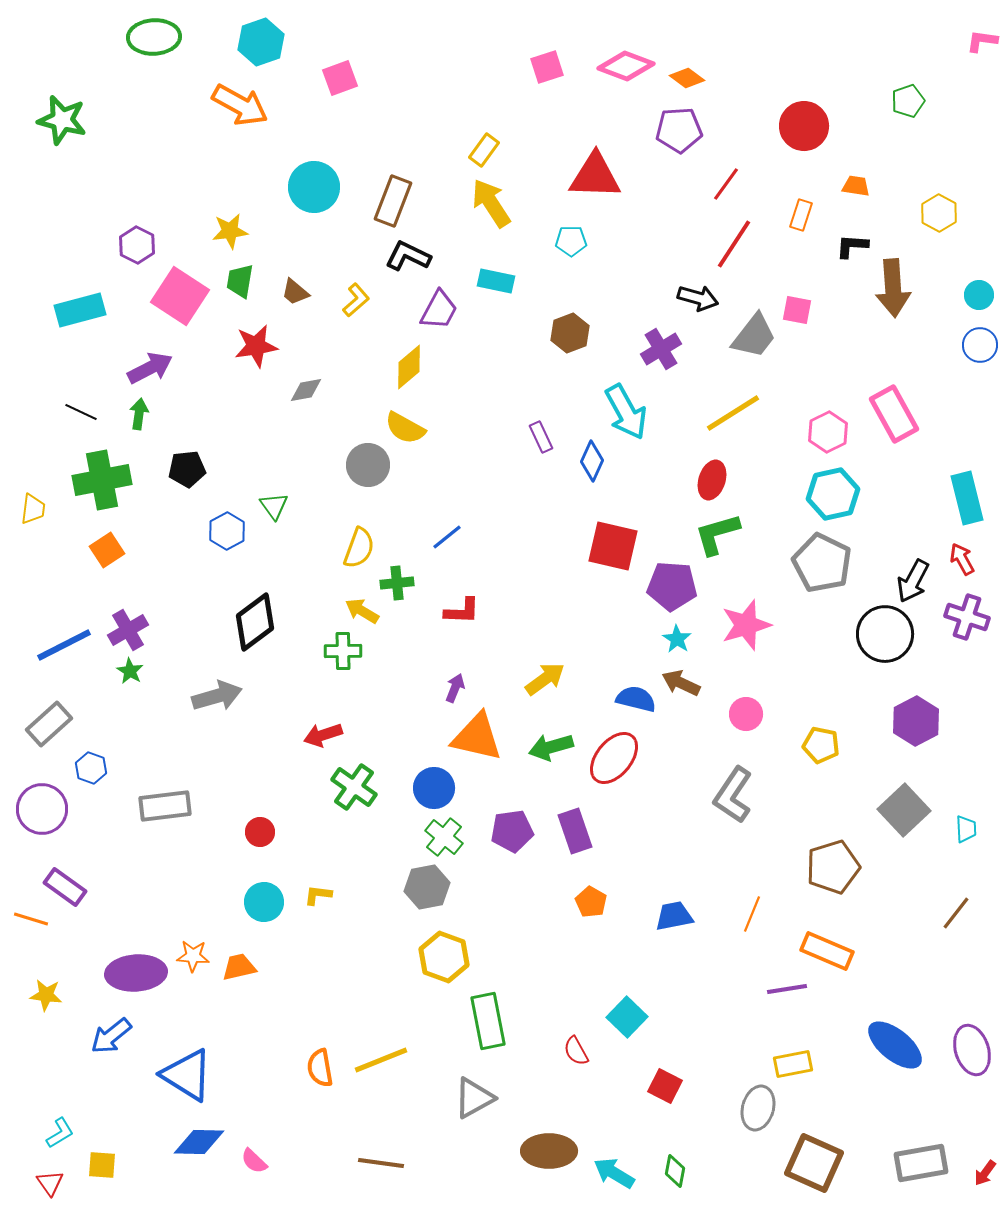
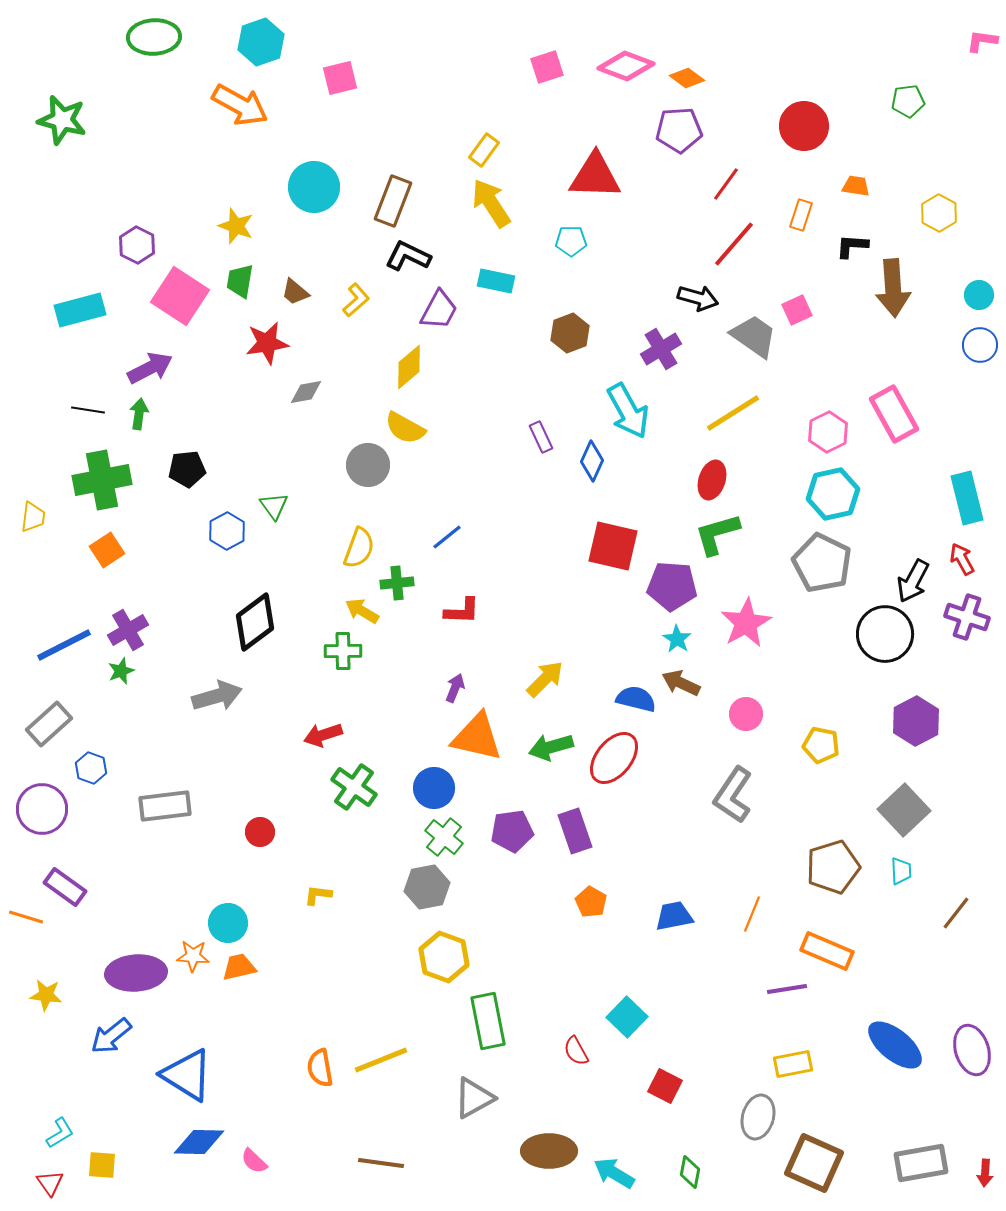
pink square at (340, 78): rotated 6 degrees clockwise
green pentagon at (908, 101): rotated 12 degrees clockwise
yellow star at (230, 231): moved 6 px right, 5 px up; rotated 27 degrees clockwise
red line at (734, 244): rotated 8 degrees clockwise
pink square at (797, 310): rotated 36 degrees counterclockwise
gray trapezoid at (754, 336): rotated 93 degrees counterclockwise
red star at (256, 346): moved 11 px right, 3 px up
gray diamond at (306, 390): moved 2 px down
black line at (81, 412): moved 7 px right, 2 px up; rotated 16 degrees counterclockwise
cyan arrow at (626, 412): moved 2 px right, 1 px up
yellow trapezoid at (33, 509): moved 8 px down
pink star at (746, 625): moved 2 px up; rotated 12 degrees counterclockwise
green star at (130, 671): moved 9 px left; rotated 20 degrees clockwise
yellow arrow at (545, 679): rotated 9 degrees counterclockwise
cyan trapezoid at (966, 829): moved 65 px left, 42 px down
cyan circle at (264, 902): moved 36 px left, 21 px down
orange line at (31, 919): moved 5 px left, 2 px up
gray ellipse at (758, 1108): moved 9 px down
green diamond at (675, 1171): moved 15 px right, 1 px down
red arrow at (985, 1173): rotated 32 degrees counterclockwise
